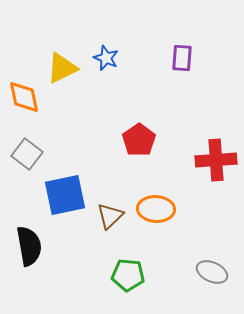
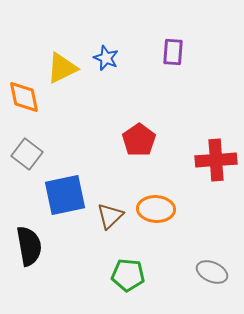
purple rectangle: moved 9 px left, 6 px up
